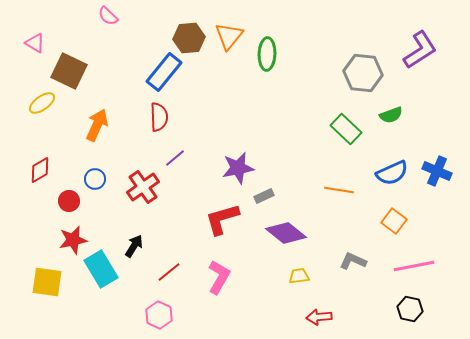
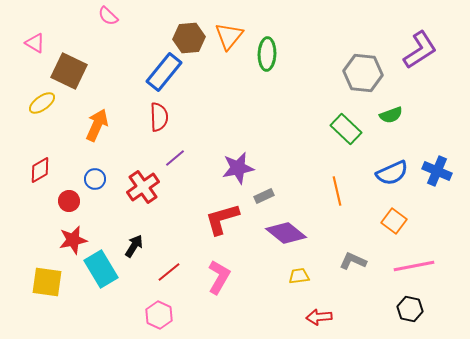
orange line: moved 2 px left, 1 px down; rotated 68 degrees clockwise
